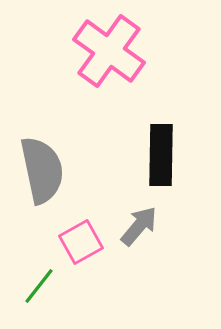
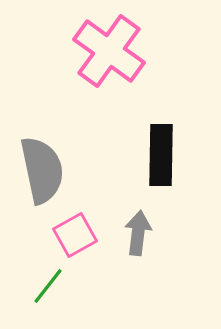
gray arrow: moved 1 px left, 7 px down; rotated 33 degrees counterclockwise
pink square: moved 6 px left, 7 px up
green line: moved 9 px right
